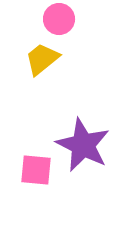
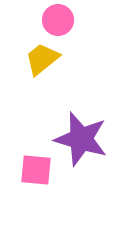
pink circle: moved 1 px left, 1 px down
purple star: moved 2 px left, 6 px up; rotated 10 degrees counterclockwise
